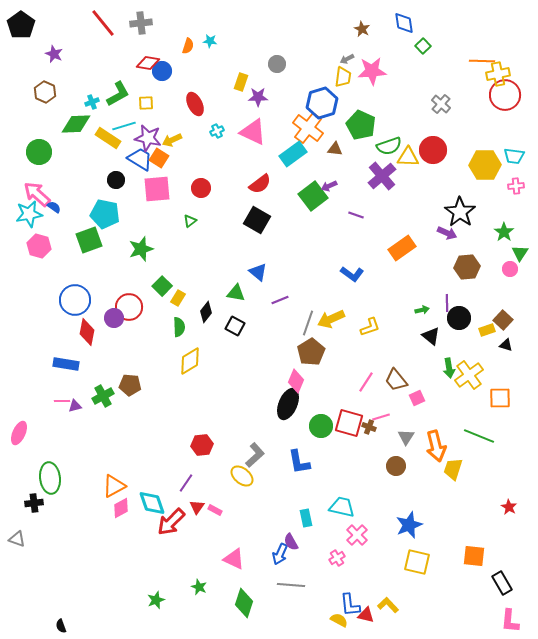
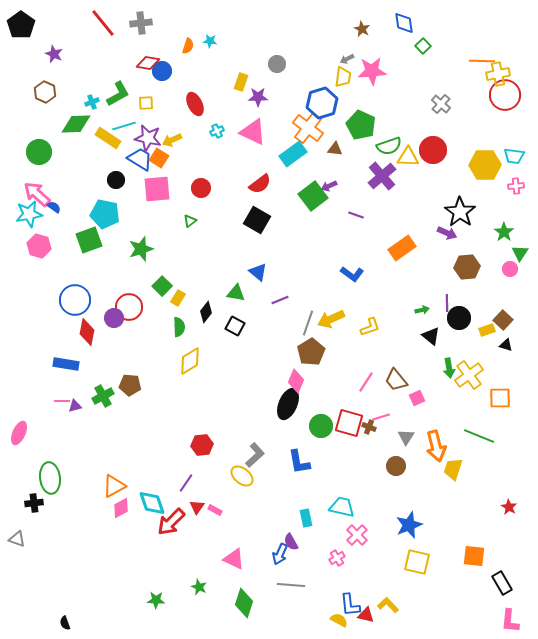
green star at (156, 600): rotated 24 degrees clockwise
black semicircle at (61, 626): moved 4 px right, 3 px up
